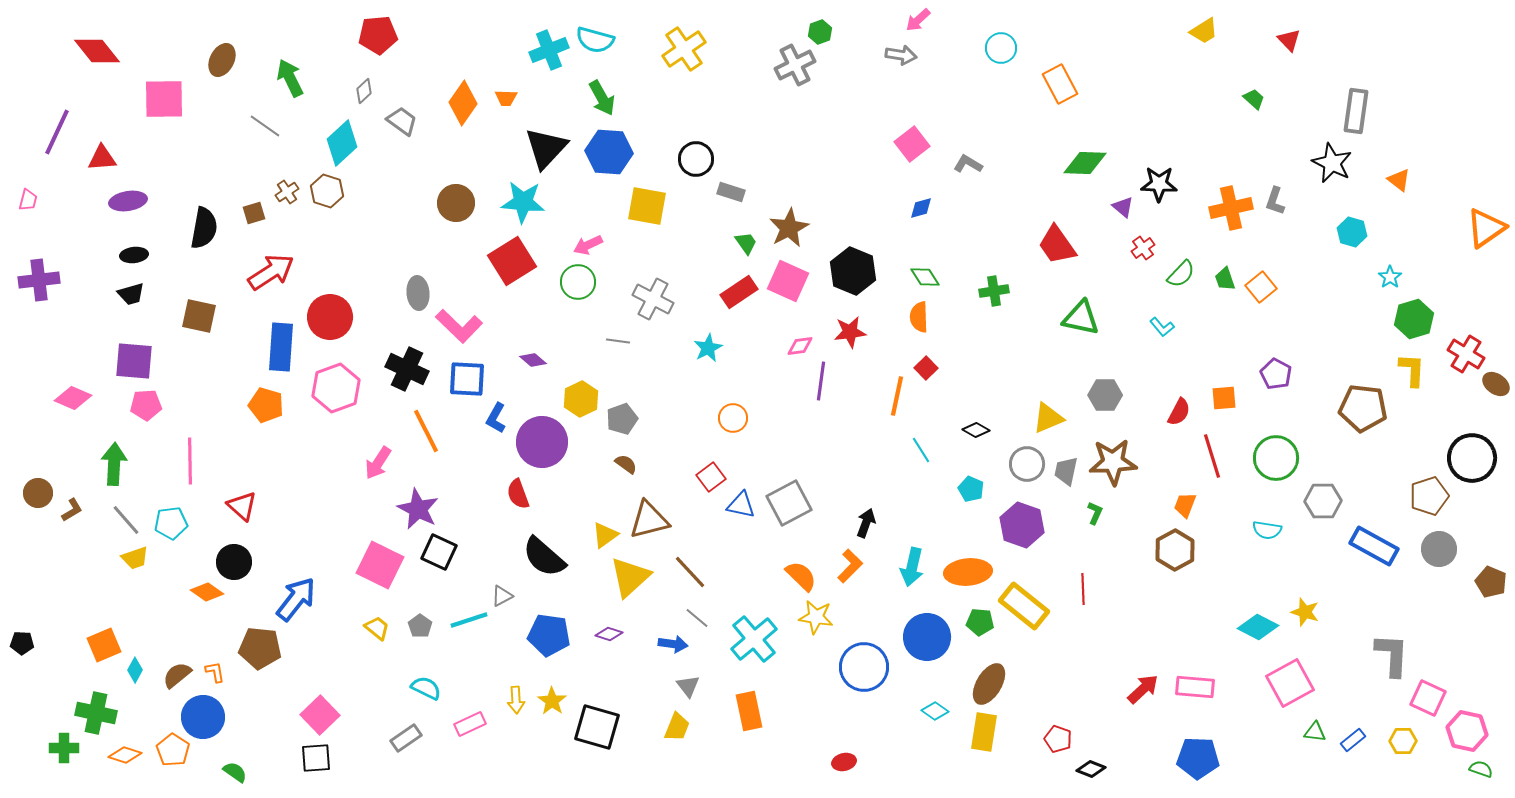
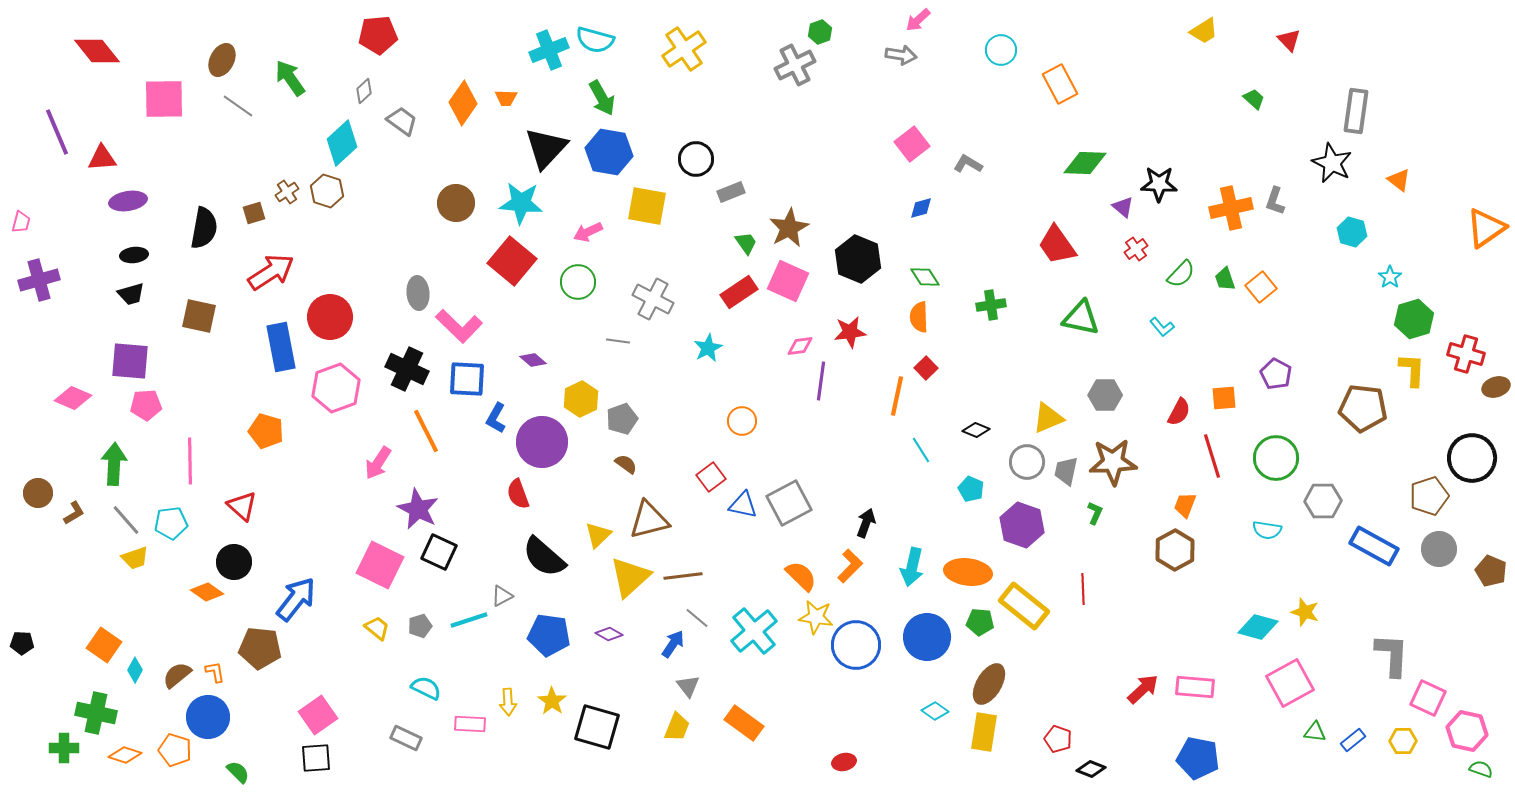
cyan circle at (1001, 48): moved 2 px down
green arrow at (290, 78): rotated 9 degrees counterclockwise
gray line at (265, 126): moved 27 px left, 20 px up
purple line at (57, 132): rotated 48 degrees counterclockwise
blue hexagon at (609, 152): rotated 6 degrees clockwise
gray rectangle at (731, 192): rotated 40 degrees counterclockwise
pink trapezoid at (28, 200): moved 7 px left, 22 px down
cyan star at (523, 202): moved 2 px left, 1 px down
pink arrow at (588, 245): moved 13 px up
red cross at (1143, 248): moved 7 px left, 1 px down
red square at (512, 261): rotated 18 degrees counterclockwise
black hexagon at (853, 271): moved 5 px right, 12 px up
purple cross at (39, 280): rotated 9 degrees counterclockwise
green cross at (994, 291): moved 3 px left, 14 px down
blue rectangle at (281, 347): rotated 15 degrees counterclockwise
red cross at (1466, 354): rotated 15 degrees counterclockwise
purple square at (134, 361): moved 4 px left
brown ellipse at (1496, 384): moved 3 px down; rotated 52 degrees counterclockwise
orange pentagon at (266, 405): moved 26 px down
orange circle at (733, 418): moved 9 px right, 3 px down
black diamond at (976, 430): rotated 8 degrees counterclockwise
gray circle at (1027, 464): moved 2 px up
blue triangle at (741, 505): moved 2 px right
brown L-shape at (72, 510): moved 2 px right, 3 px down
yellow triangle at (605, 535): moved 7 px left; rotated 8 degrees counterclockwise
brown line at (690, 572): moved 7 px left, 4 px down; rotated 54 degrees counterclockwise
orange ellipse at (968, 572): rotated 12 degrees clockwise
brown pentagon at (1491, 582): moved 11 px up
gray pentagon at (420, 626): rotated 20 degrees clockwise
cyan diamond at (1258, 627): rotated 12 degrees counterclockwise
purple diamond at (609, 634): rotated 12 degrees clockwise
cyan cross at (754, 639): moved 8 px up
blue arrow at (673, 644): rotated 64 degrees counterclockwise
orange square at (104, 645): rotated 32 degrees counterclockwise
blue circle at (864, 667): moved 8 px left, 22 px up
yellow arrow at (516, 700): moved 8 px left, 2 px down
orange rectangle at (749, 711): moved 5 px left, 12 px down; rotated 42 degrees counterclockwise
pink square at (320, 715): moved 2 px left; rotated 9 degrees clockwise
blue circle at (203, 717): moved 5 px right
pink rectangle at (470, 724): rotated 28 degrees clockwise
gray rectangle at (406, 738): rotated 60 degrees clockwise
orange pentagon at (173, 750): moved 2 px right; rotated 16 degrees counterclockwise
blue pentagon at (1198, 758): rotated 9 degrees clockwise
green semicircle at (235, 772): moved 3 px right; rotated 10 degrees clockwise
